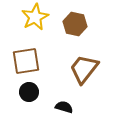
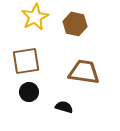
brown trapezoid: moved 3 px down; rotated 60 degrees clockwise
